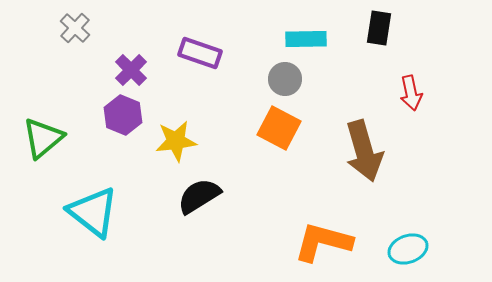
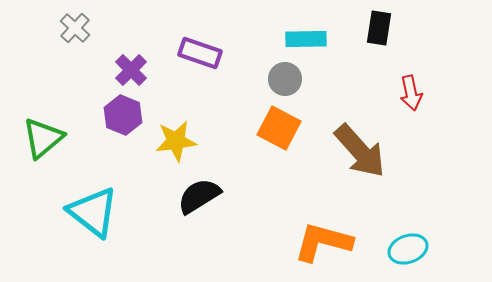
brown arrow: moved 4 px left; rotated 26 degrees counterclockwise
